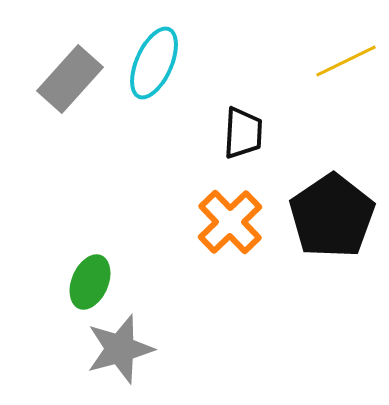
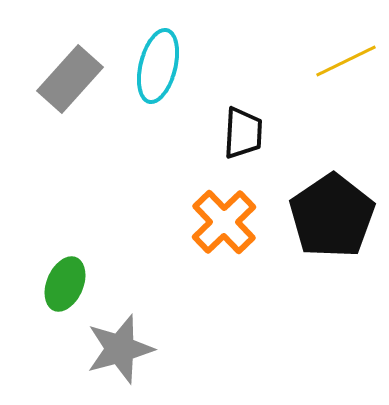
cyan ellipse: moved 4 px right, 3 px down; rotated 10 degrees counterclockwise
orange cross: moved 6 px left
green ellipse: moved 25 px left, 2 px down
